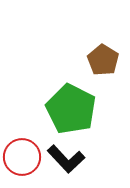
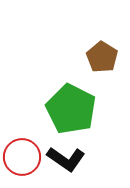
brown pentagon: moved 1 px left, 3 px up
black L-shape: rotated 12 degrees counterclockwise
